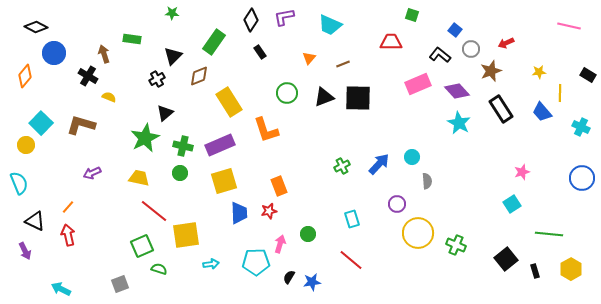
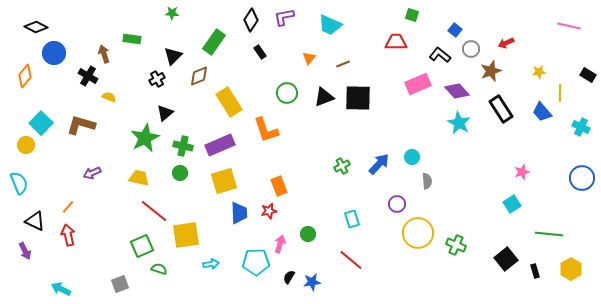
red trapezoid at (391, 42): moved 5 px right
